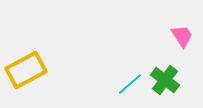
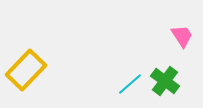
yellow rectangle: rotated 18 degrees counterclockwise
green cross: moved 1 px down
